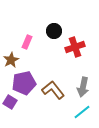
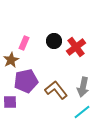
black circle: moved 10 px down
pink rectangle: moved 3 px left, 1 px down
red cross: moved 1 px right; rotated 18 degrees counterclockwise
purple pentagon: moved 2 px right, 2 px up
brown L-shape: moved 3 px right
purple square: rotated 32 degrees counterclockwise
